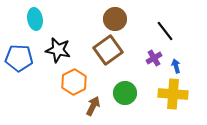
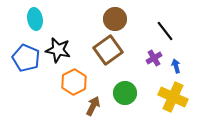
blue pentagon: moved 7 px right; rotated 20 degrees clockwise
yellow cross: moved 3 px down; rotated 20 degrees clockwise
